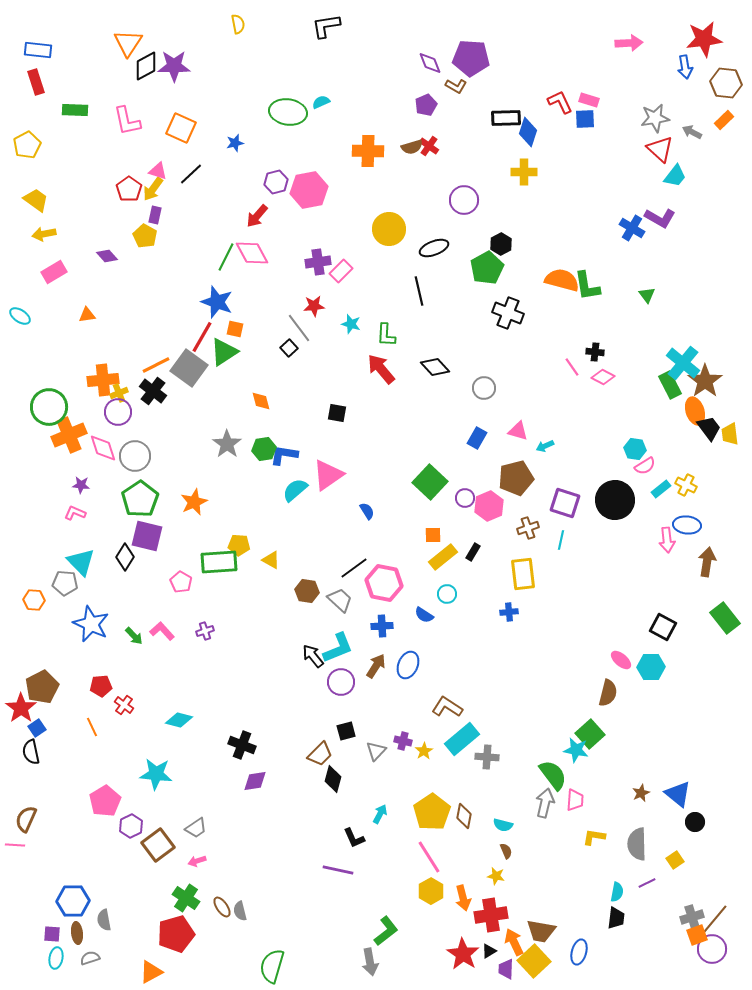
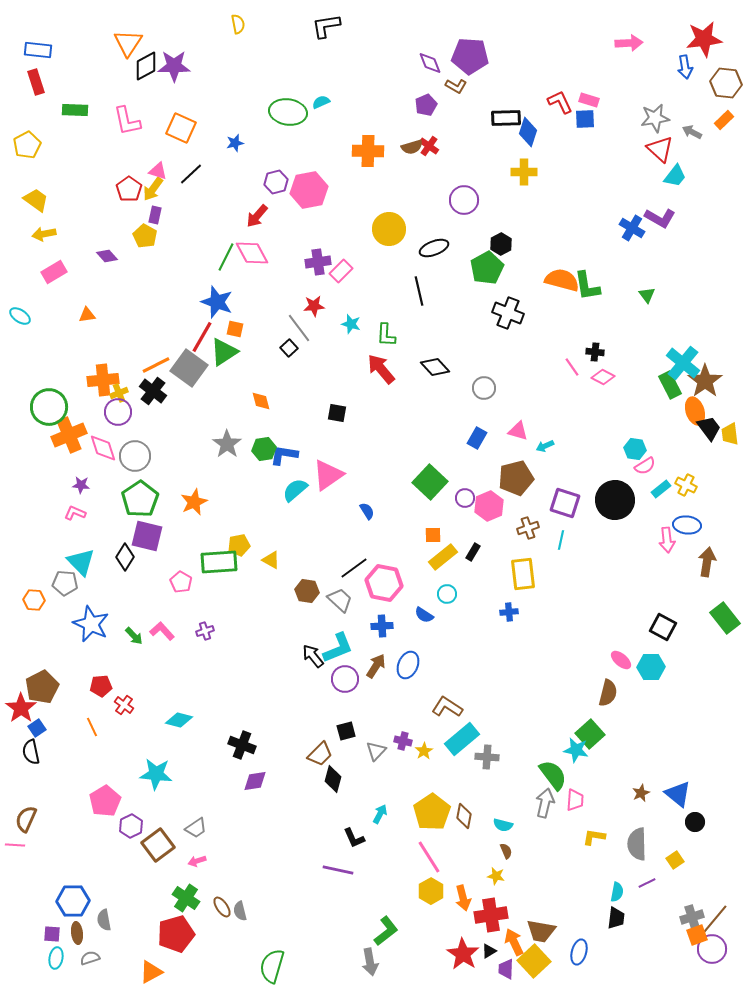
purple pentagon at (471, 58): moved 1 px left, 2 px up
yellow pentagon at (239, 545): rotated 15 degrees counterclockwise
purple circle at (341, 682): moved 4 px right, 3 px up
